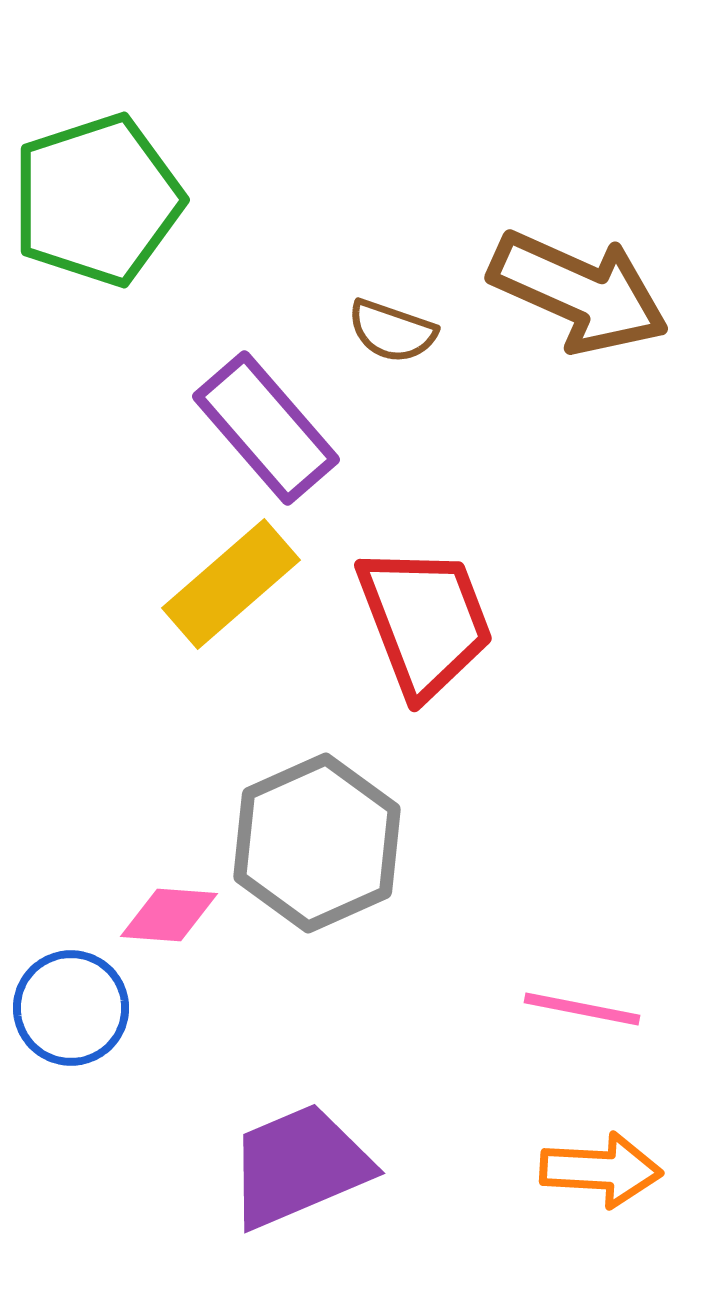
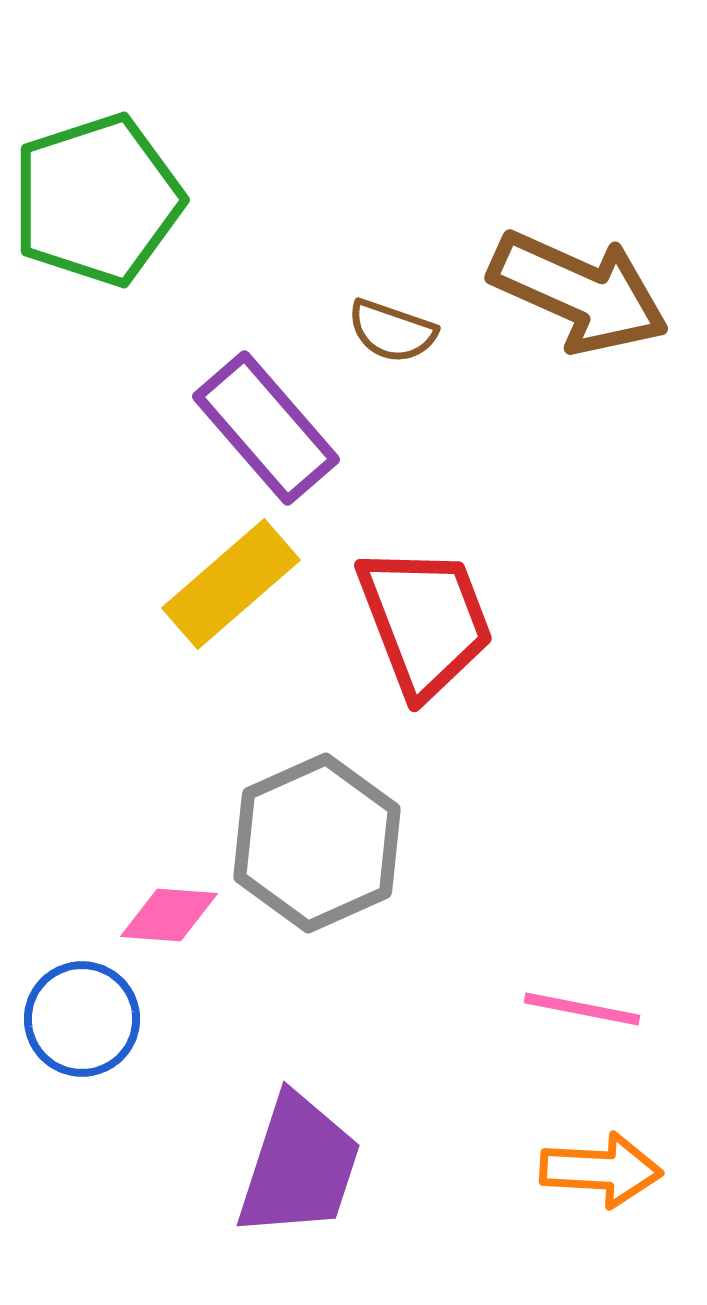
blue circle: moved 11 px right, 11 px down
purple trapezoid: rotated 131 degrees clockwise
